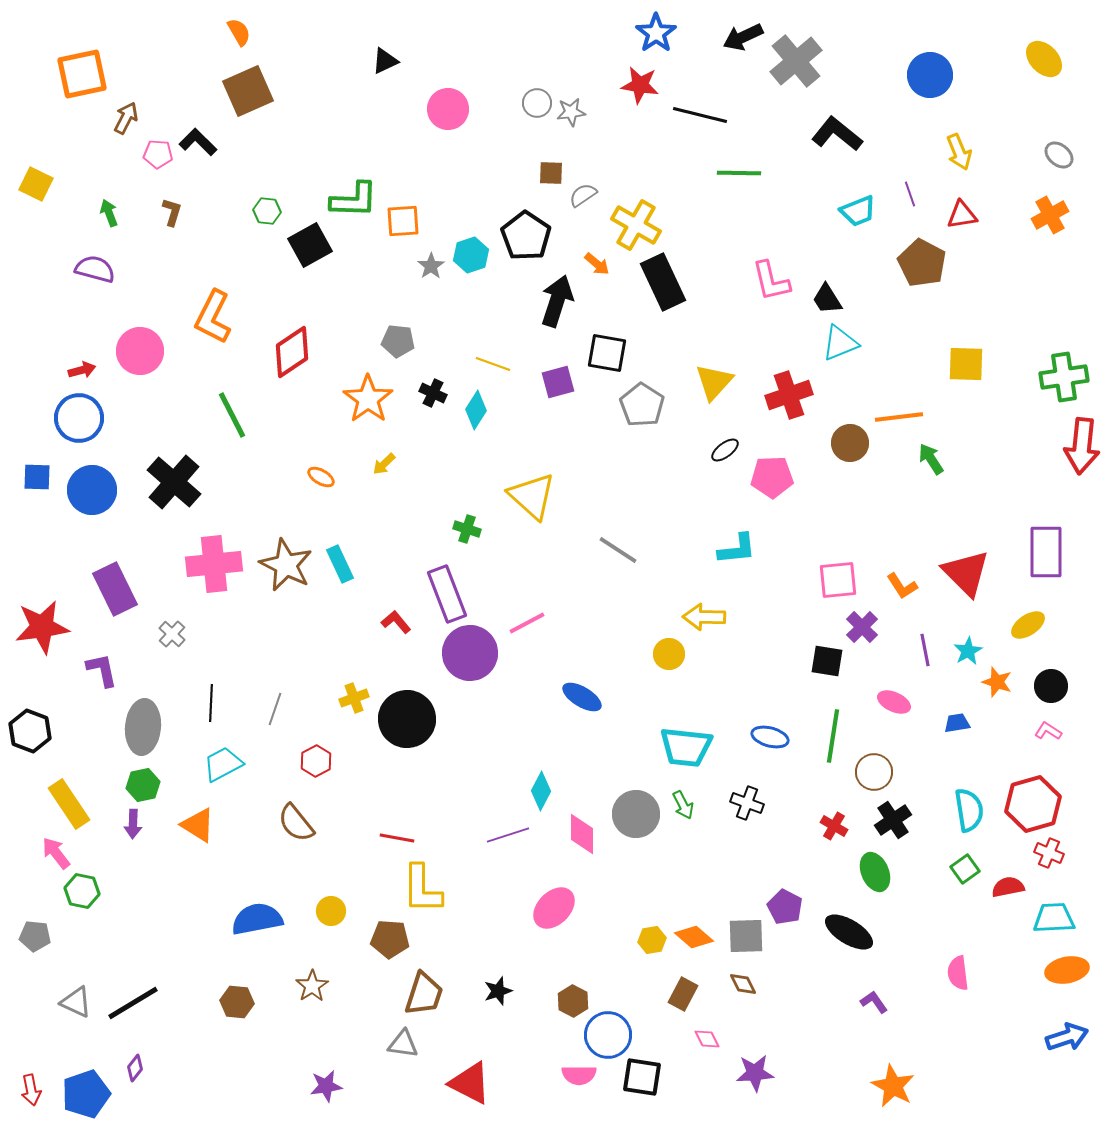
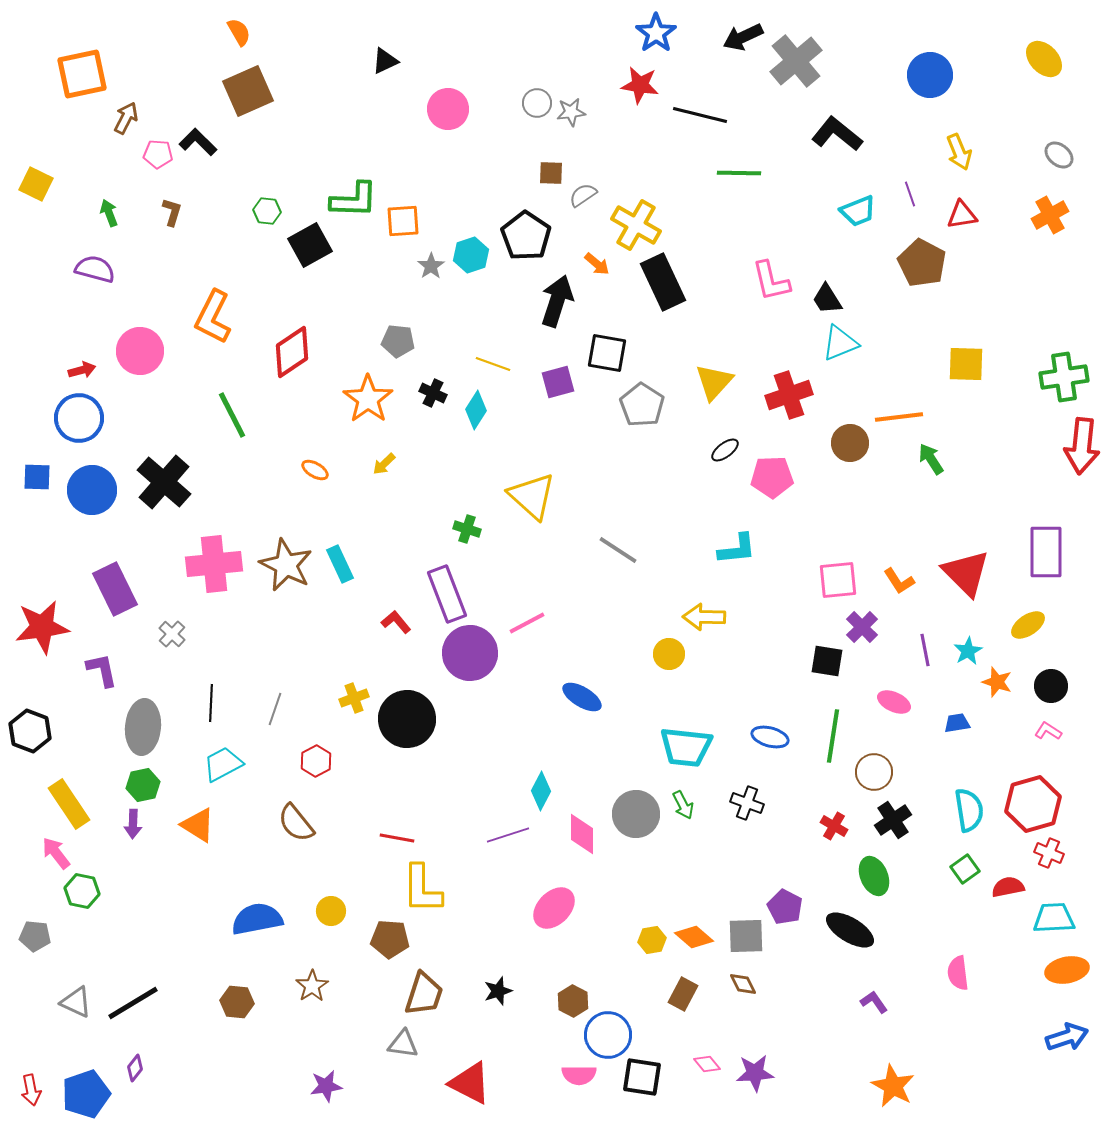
orange ellipse at (321, 477): moved 6 px left, 7 px up
black cross at (174, 482): moved 10 px left
orange L-shape at (902, 586): moved 3 px left, 5 px up
green ellipse at (875, 872): moved 1 px left, 4 px down
black ellipse at (849, 932): moved 1 px right, 2 px up
pink diamond at (707, 1039): moved 25 px down; rotated 12 degrees counterclockwise
